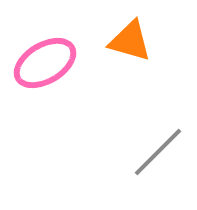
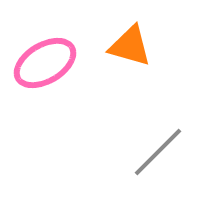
orange triangle: moved 5 px down
